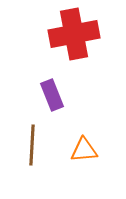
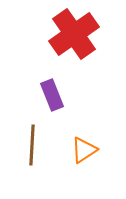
red cross: rotated 24 degrees counterclockwise
orange triangle: rotated 28 degrees counterclockwise
